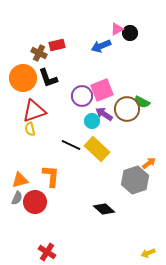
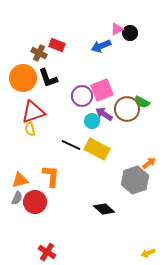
red rectangle: rotated 35 degrees clockwise
red triangle: moved 1 px left, 1 px down
yellow rectangle: rotated 15 degrees counterclockwise
